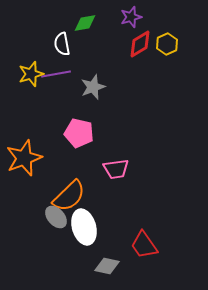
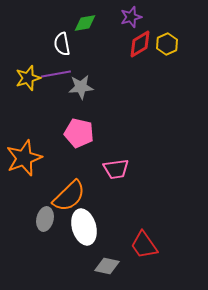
yellow star: moved 3 px left, 4 px down
gray star: moved 12 px left; rotated 15 degrees clockwise
gray ellipse: moved 11 px left, 2 px down; rotated 55 degrees clockwise
